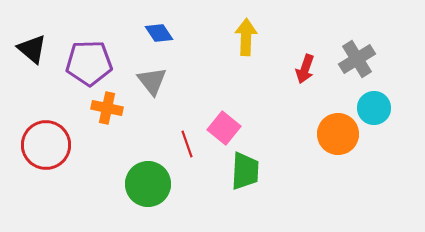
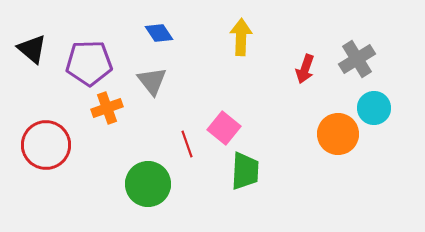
yellow arrow: moved 5 px left
orange cross: rotated 32 degrees counterclockwise
